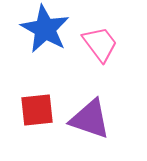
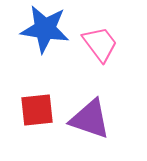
blue star: rotated 21 degrees counterclockwise
